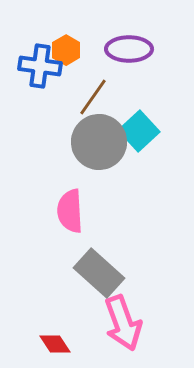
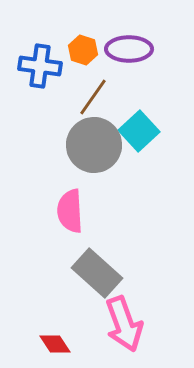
orange hexagon: moved 17 px right; rotated 12 degrees counterclockwise
gray circle: moved 5 px left, 3 px down
gray rectangle: moved 2 px left
pink arrow: moved 1 px right, 1 px down
